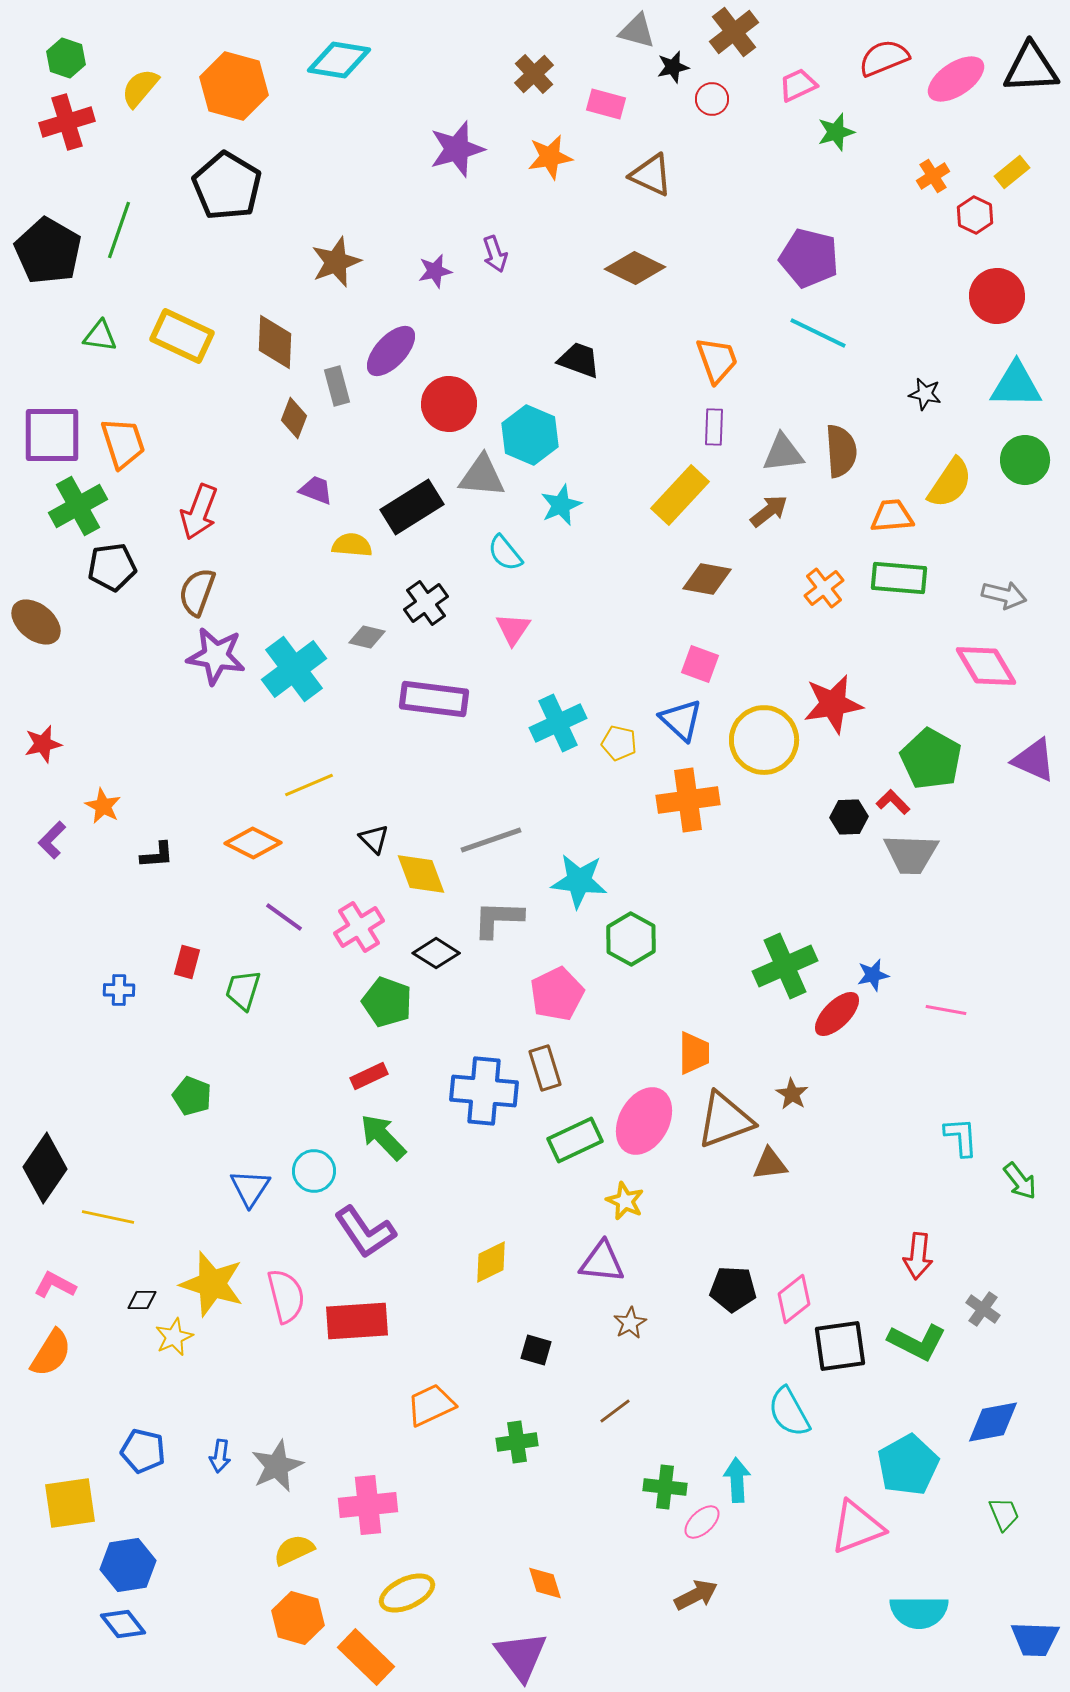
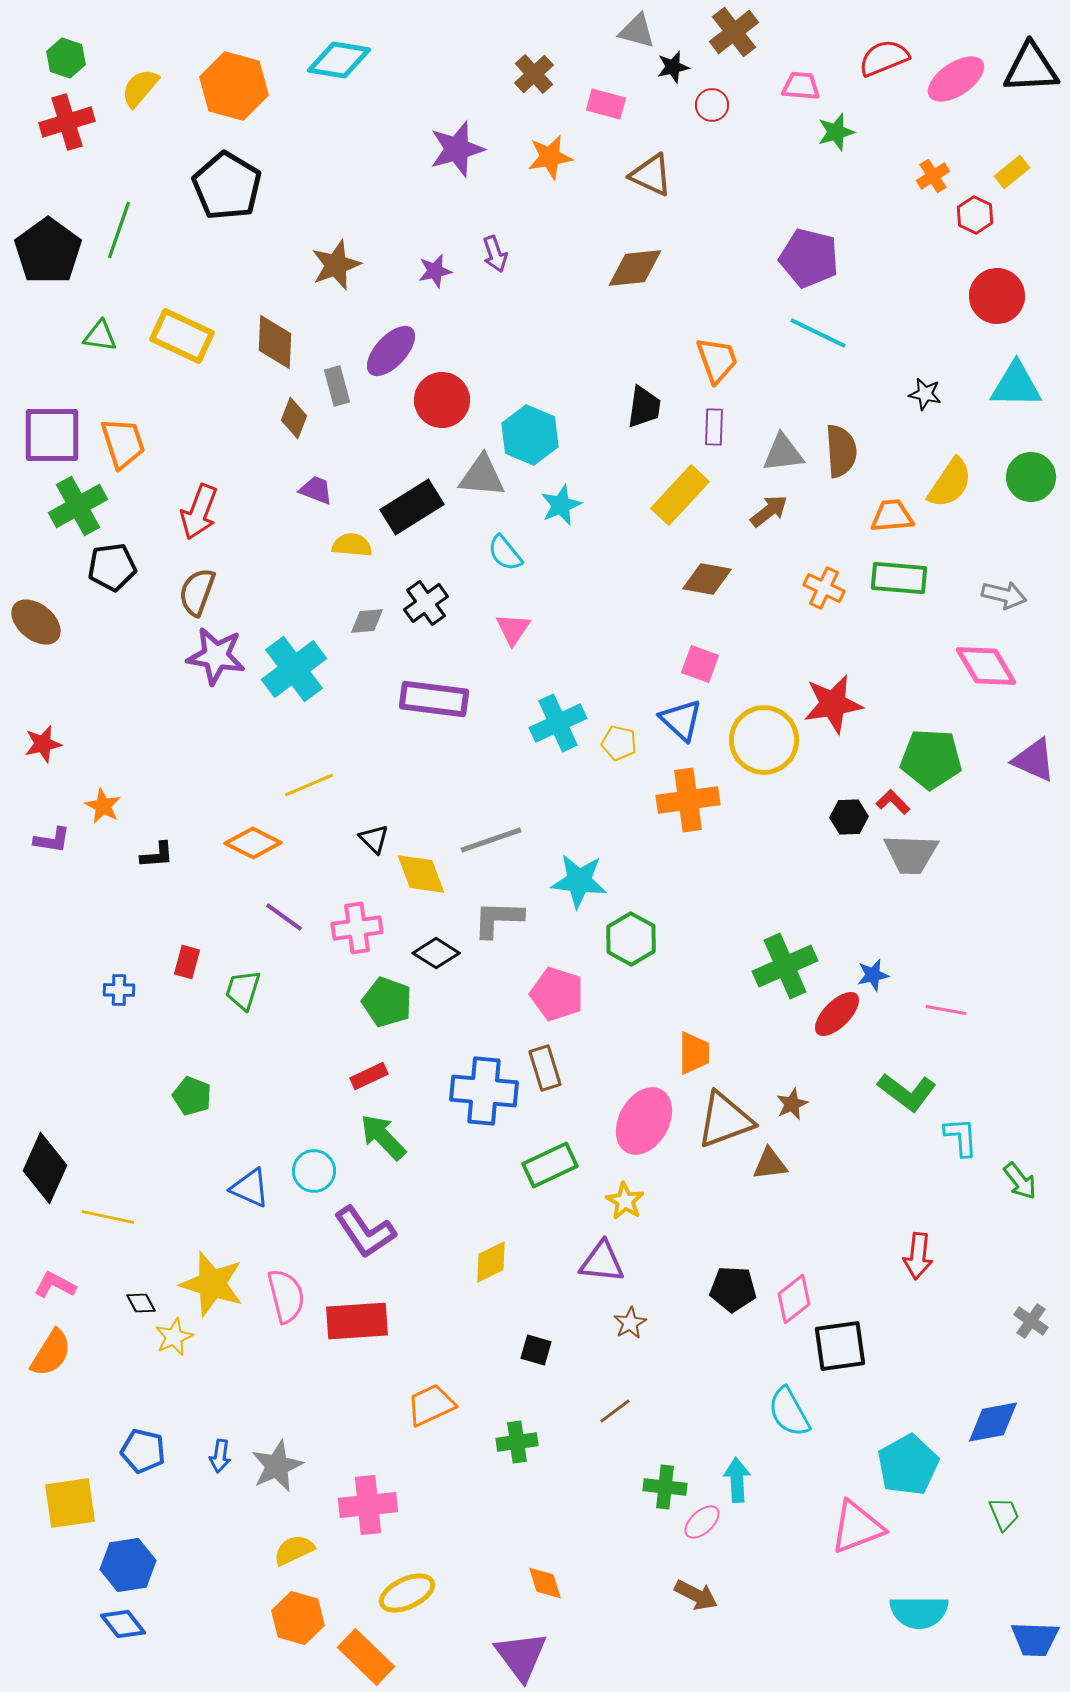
pink trapezoid at (798, 85): moved 3 px right, 1 px down; rotated 30 degrees clockwise
red circle at (712, 99): moved 6 px down
black pentagon at (48, 251): rotated 6 degrees clockwise
brown star at (336, 262): moved 3 px down
brown diamond at (635, 268): rotated 32 degrees counterclockwise
black trapezoid at (579, 360): moved 65 px right, 47 px down; rotated 78 degrees clockwise
red circle at (449, 404): moved 7 px left, 4 px up
green circle at (1025, 460): moved 6 px right, 17 px down
orange cross at (824, 588): rotated 27 degrees counterclockwise
gray diamond at (367, 637): moved 16 px up; rotated 18 degrees counterclockwise
green pentagon at (931, 759): rotated 26 degrees counterclockwise
purple L-shape at (52, 840): rotated 126 degrees counterclockwise
pink cross at (359, 927): moved 2 px left, 1 px down; rotated 24 degrees clockwise
pink pentagon at (557, 994): rotated 28 degrees counterclockwise
brown star at (792, 1094): moved 10 px down; rotated 16 degrees clockwise
green rectangle at (575, 1140): moved 25 px left, 25 px down
black diamond at (45, 1168): rotated 10 degrees counterclockwise
blue triangle at (250, 1188): rotated 39 degrees counterclockwise
yellow star at (625, 1201): rotated 6 degrees clockwise
black diamond at (142, 1300): moved 1 px left, 3 px down; rotated 60 degrees clockwise
gray cross at (983, 1309): moved 48 px right, 12 px down
green L-shape at (917, 1342): moved 10 px left, 250 px up; rotated 10 degrees clockwise
brown arrow at (696, 1595): rotated 54 degrees clockwise
